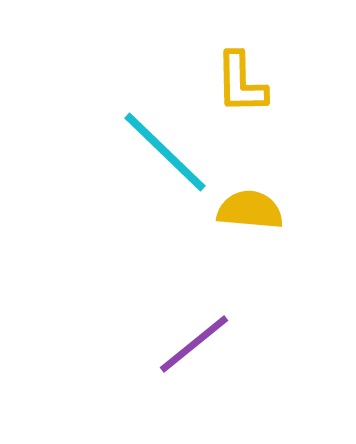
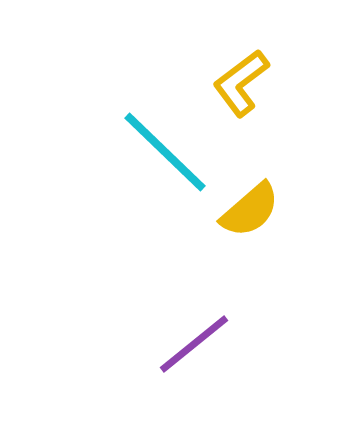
yellow L-shape: rotated 54 degrees clockwise
yellow semicircle: rotated 134 degrees clockwise
